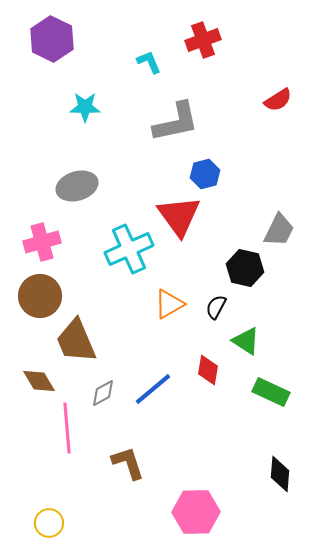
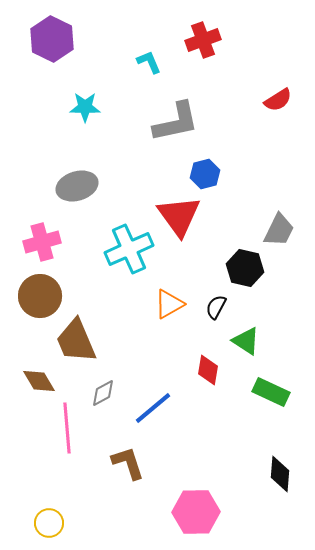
blue line: moved 19 px down
